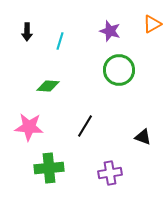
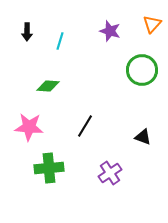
orange triangle: rotated 18 degrees counterclockwise
green circle: moved 23 px right
purple cross: rotated 25 degrees counterclockwise
